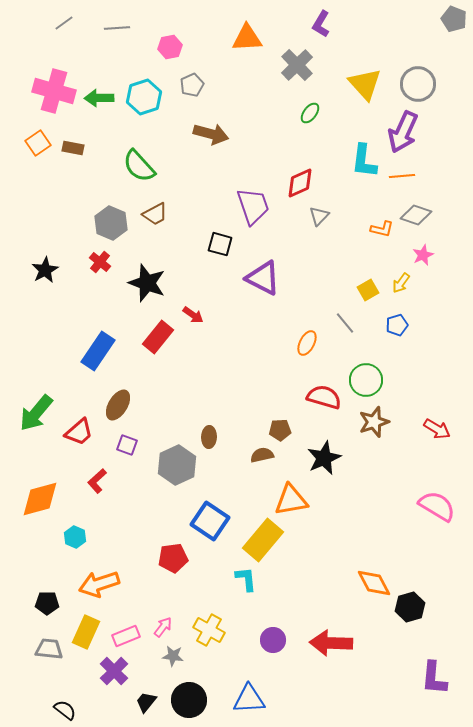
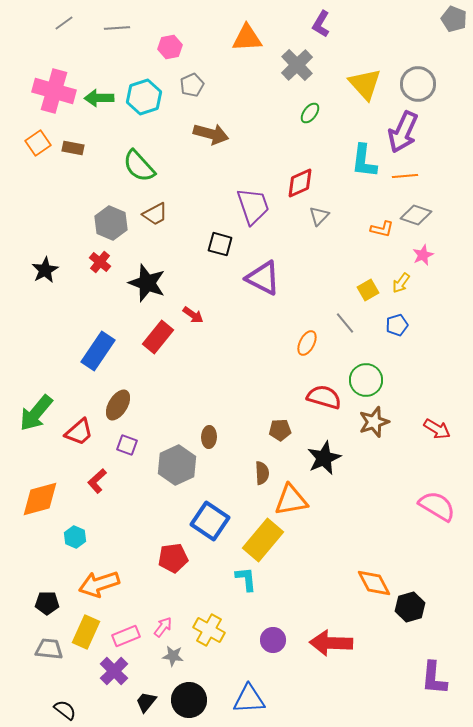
orange line at (402, 176): moved 3 px right
brown semicircle at (262, 455): moved 18 px down; rotated 100 degrees clockwise
